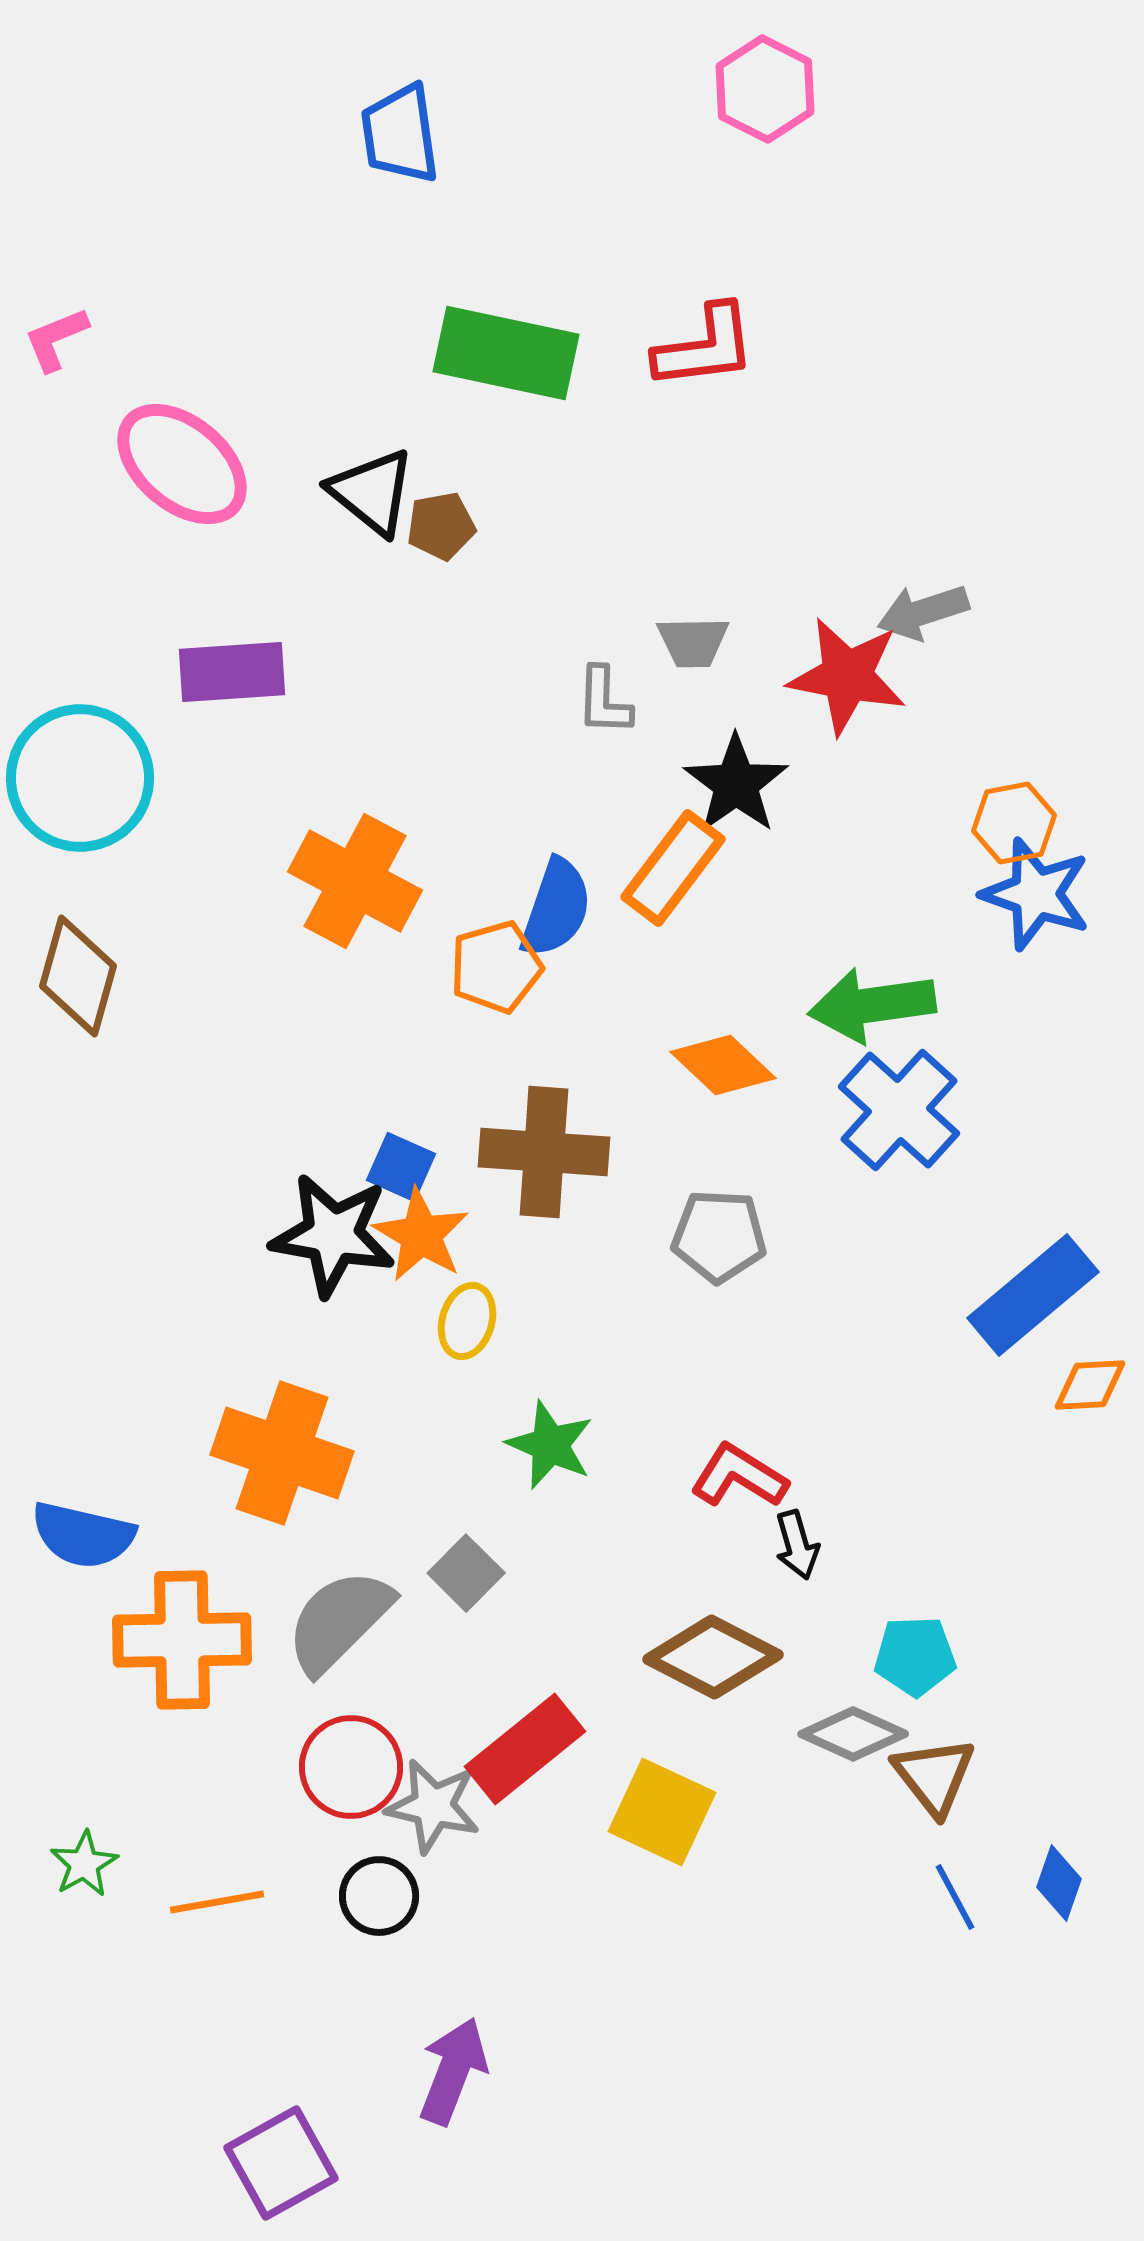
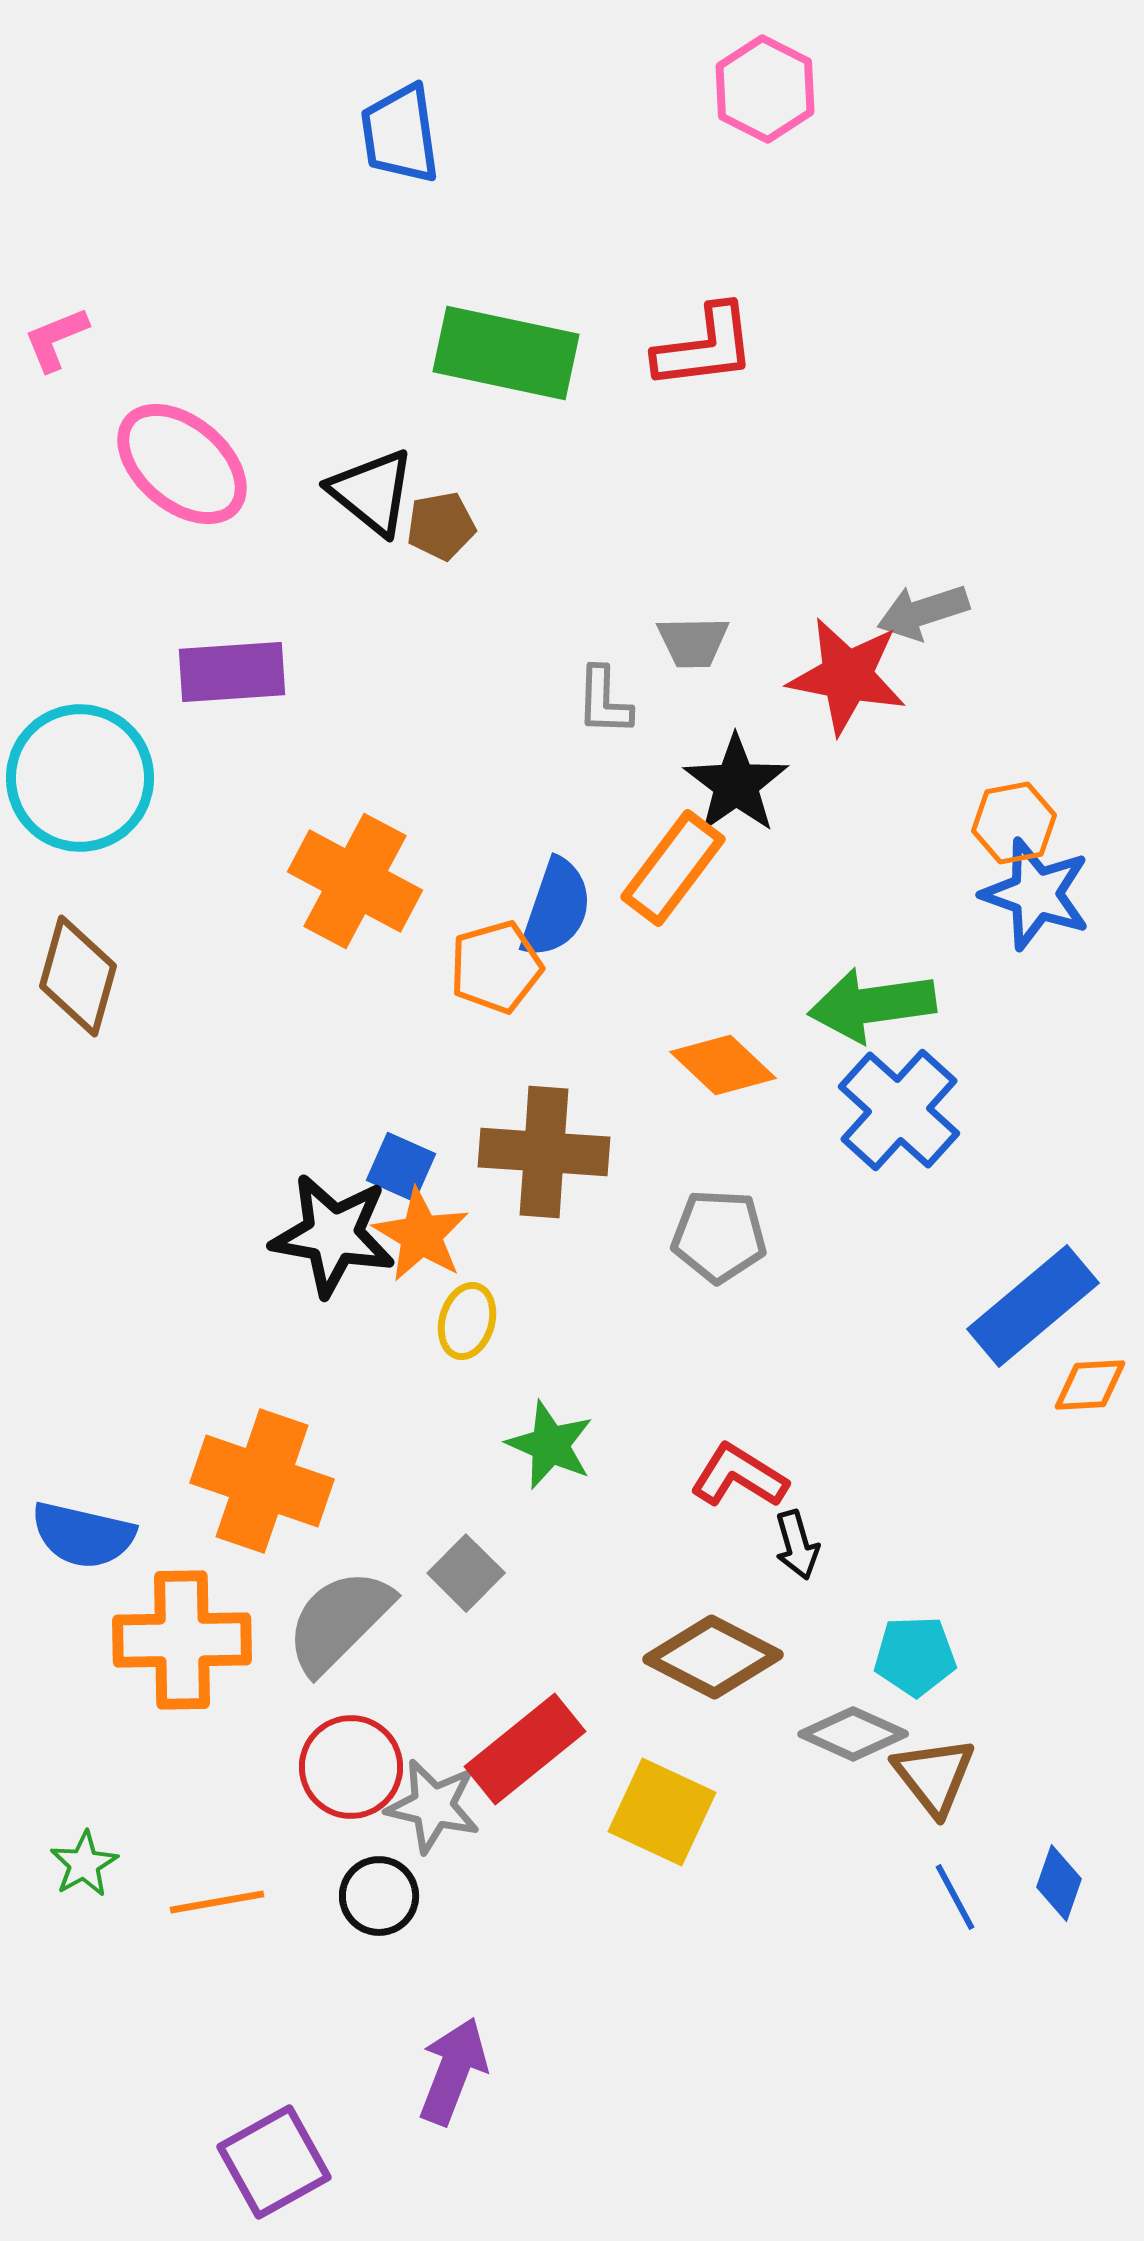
blue rectangle at (1033, 1295): moved 11 px down
orange cross at (282, 1453): moved 20 px left, 28 px down
purple square at (281, 2163): moved 7 px left, 1 px up
